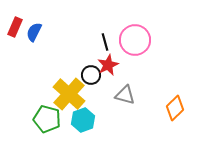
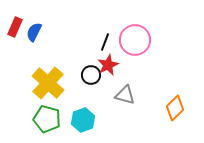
black line: rotated 36 degrees clockwise
yellow cross: moved 21 px left, 11 px up
